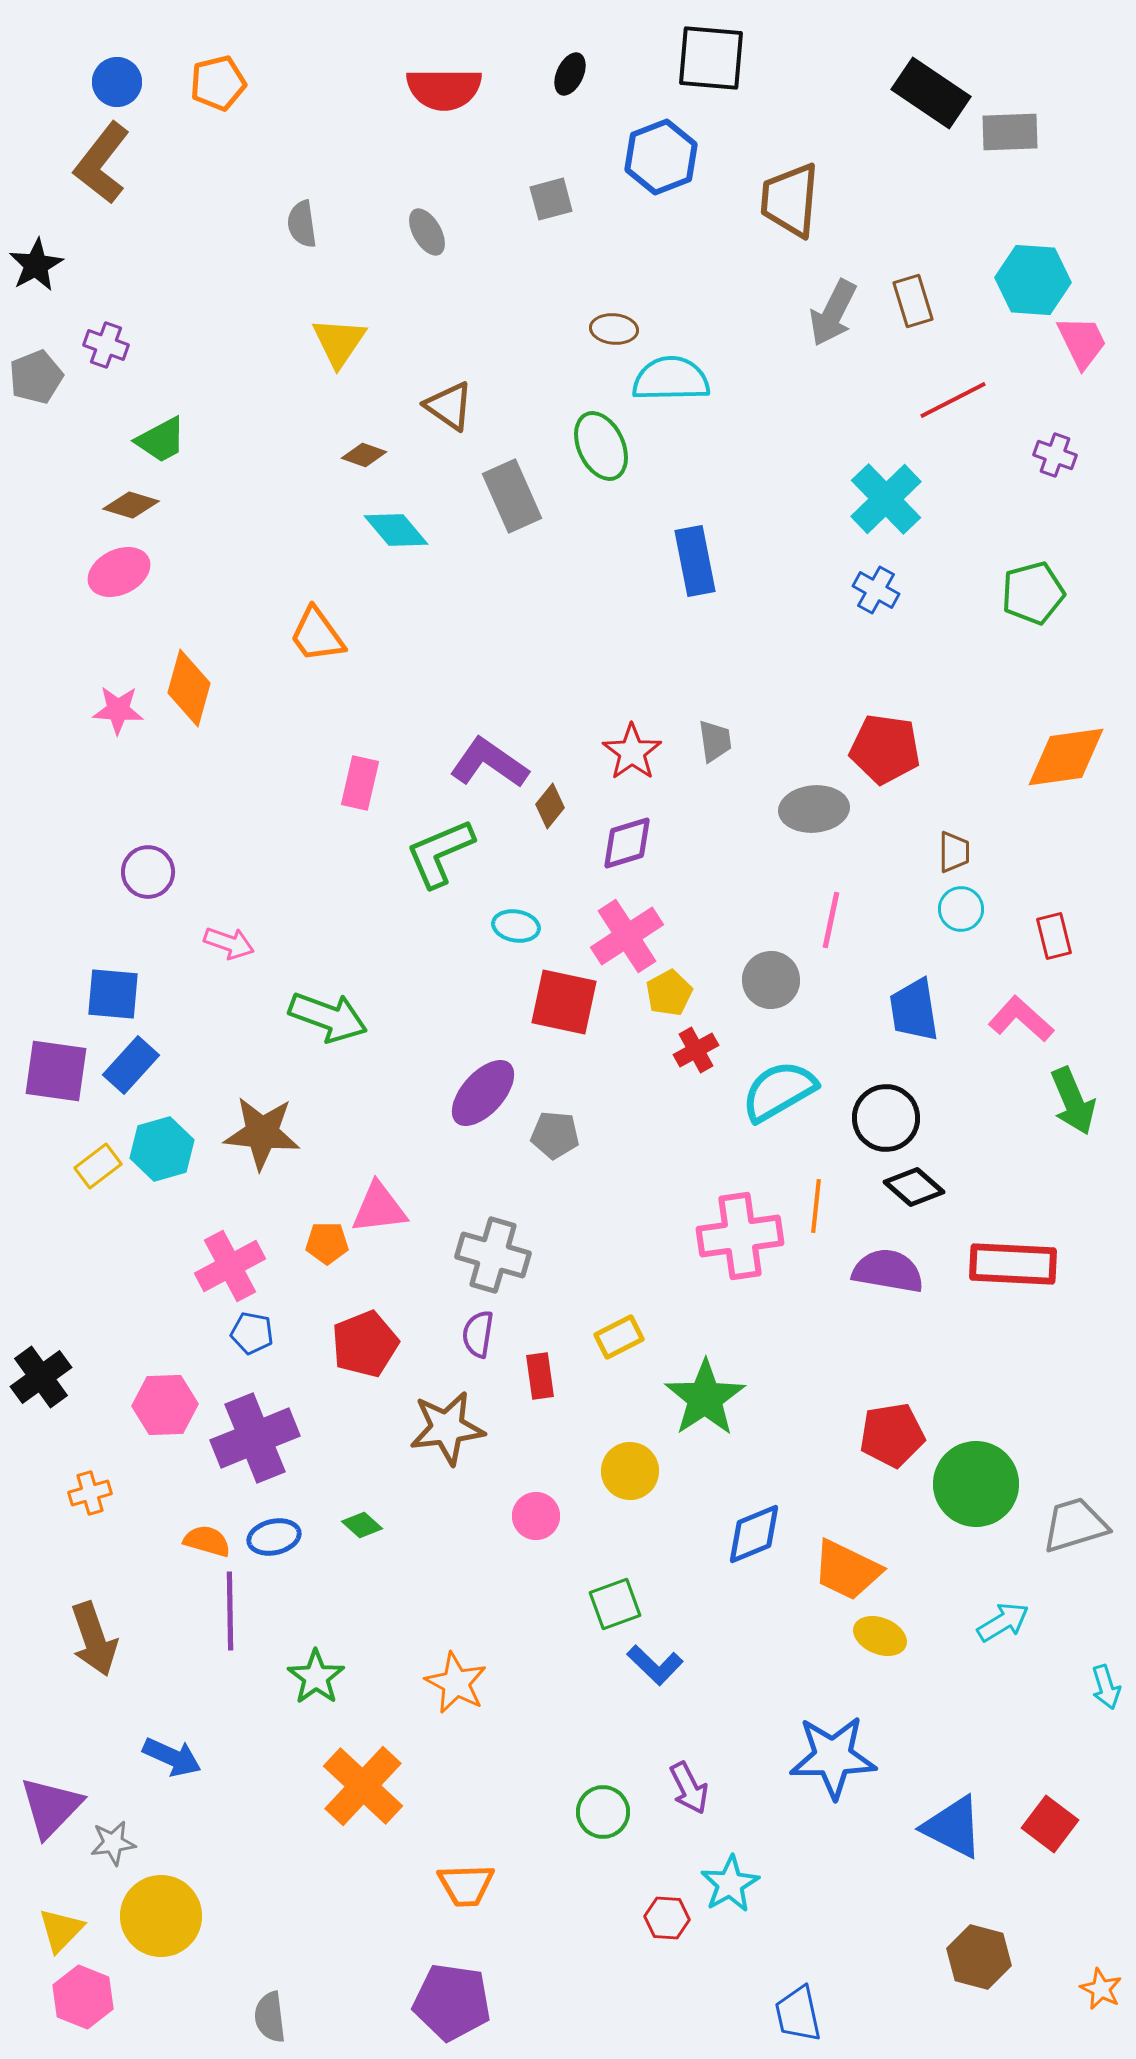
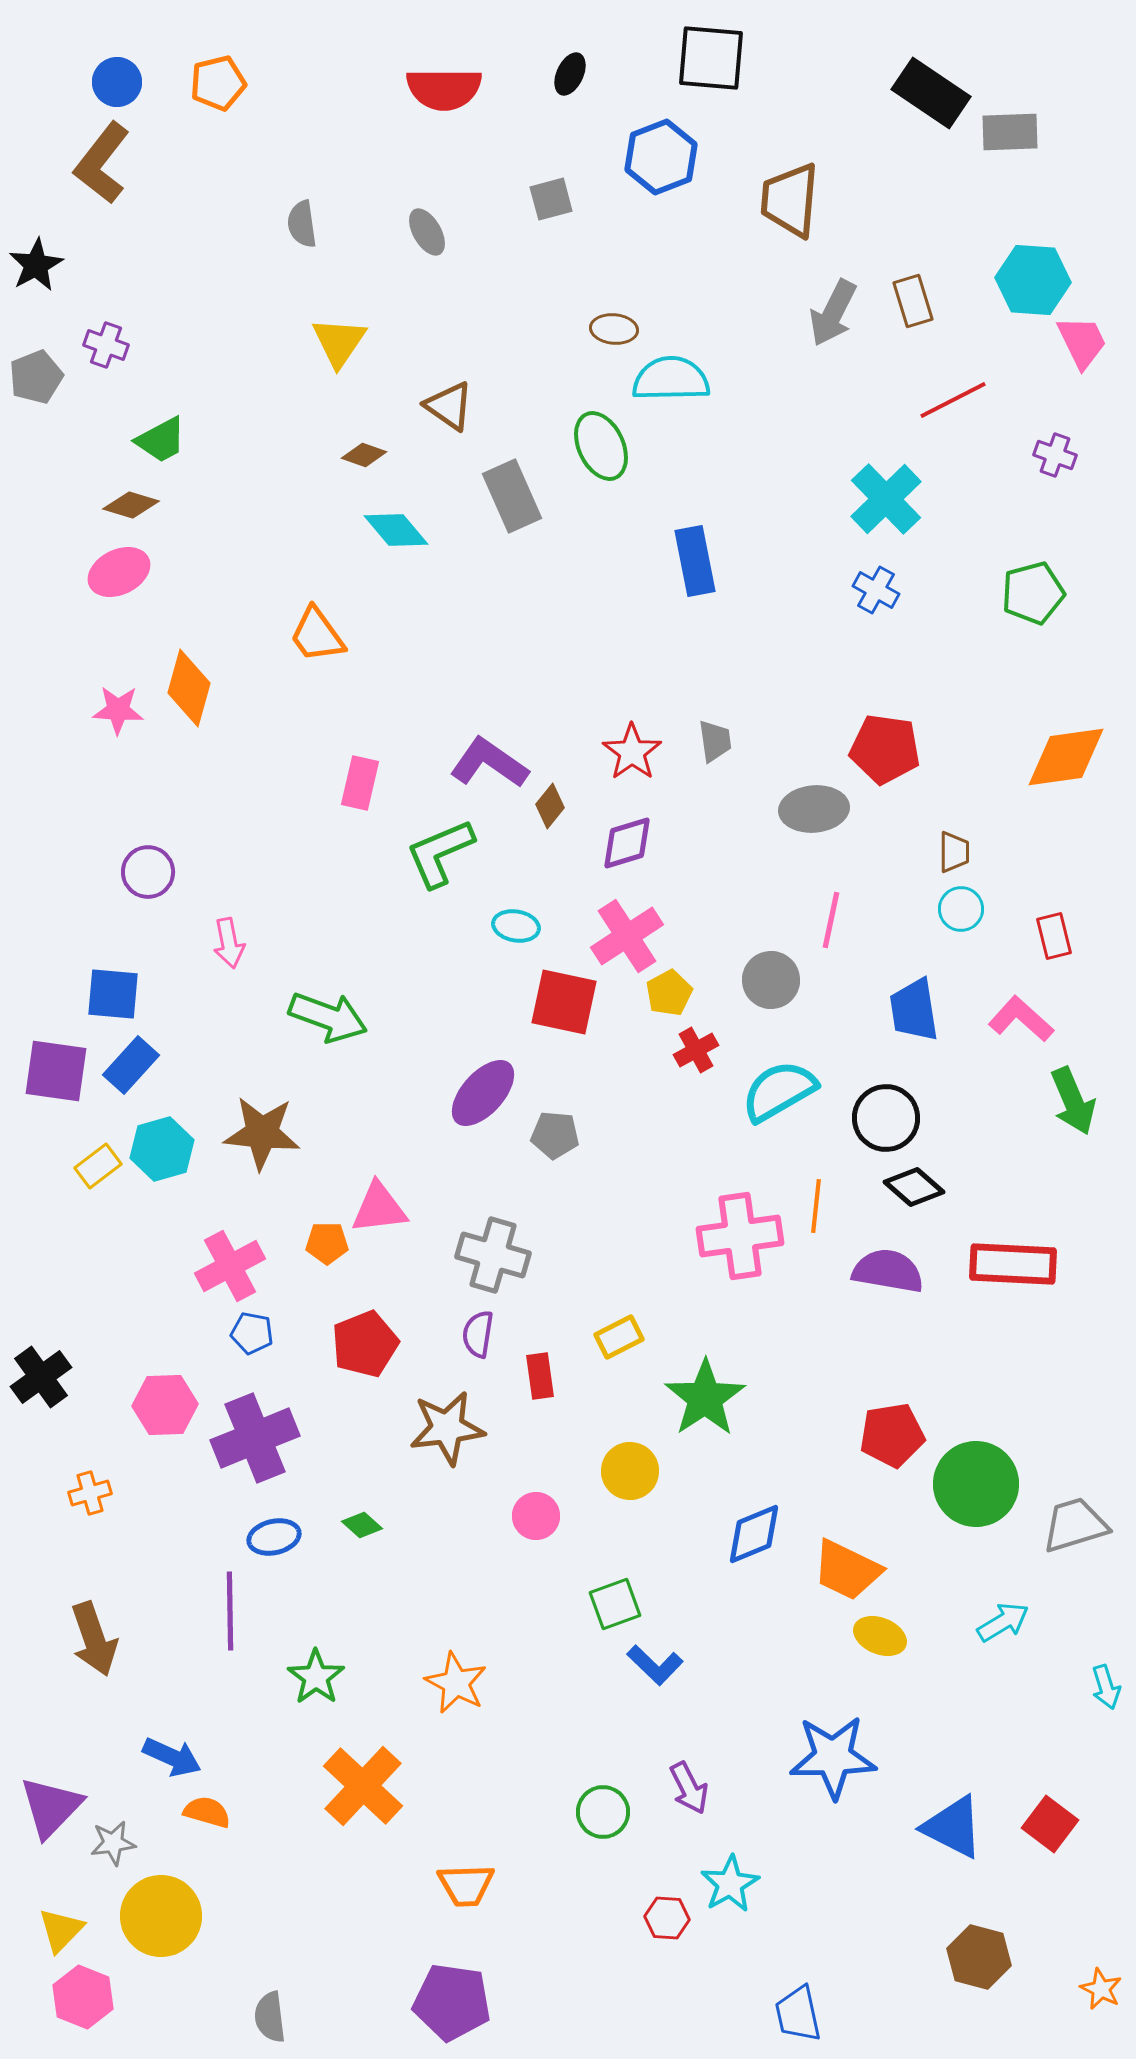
pink arrow at (229, 943): rotated 60 degrees clockwise
orange semicircle at (207, 1541): moved 271 px down
